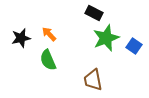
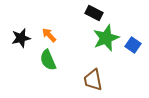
orange arrow: moved 1 px down
blue square: moved 1 px left, 1 px up
